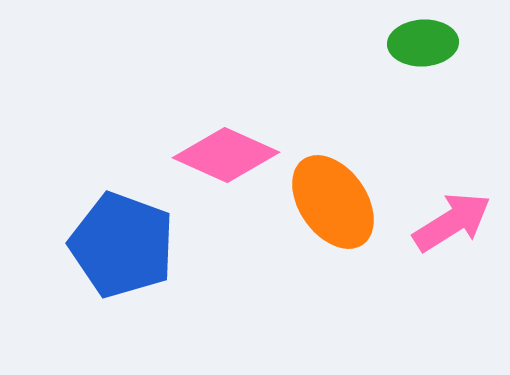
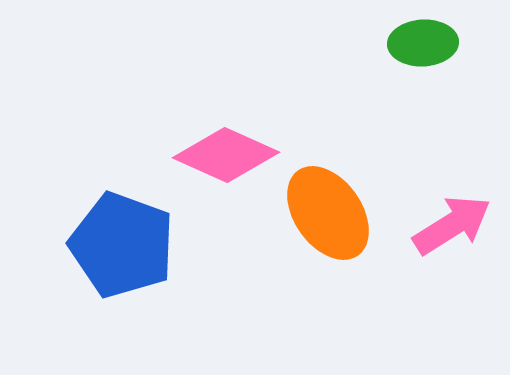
orange ellipse: moved 5 px left, 11 px down
pink arrow: moved 3 px down
